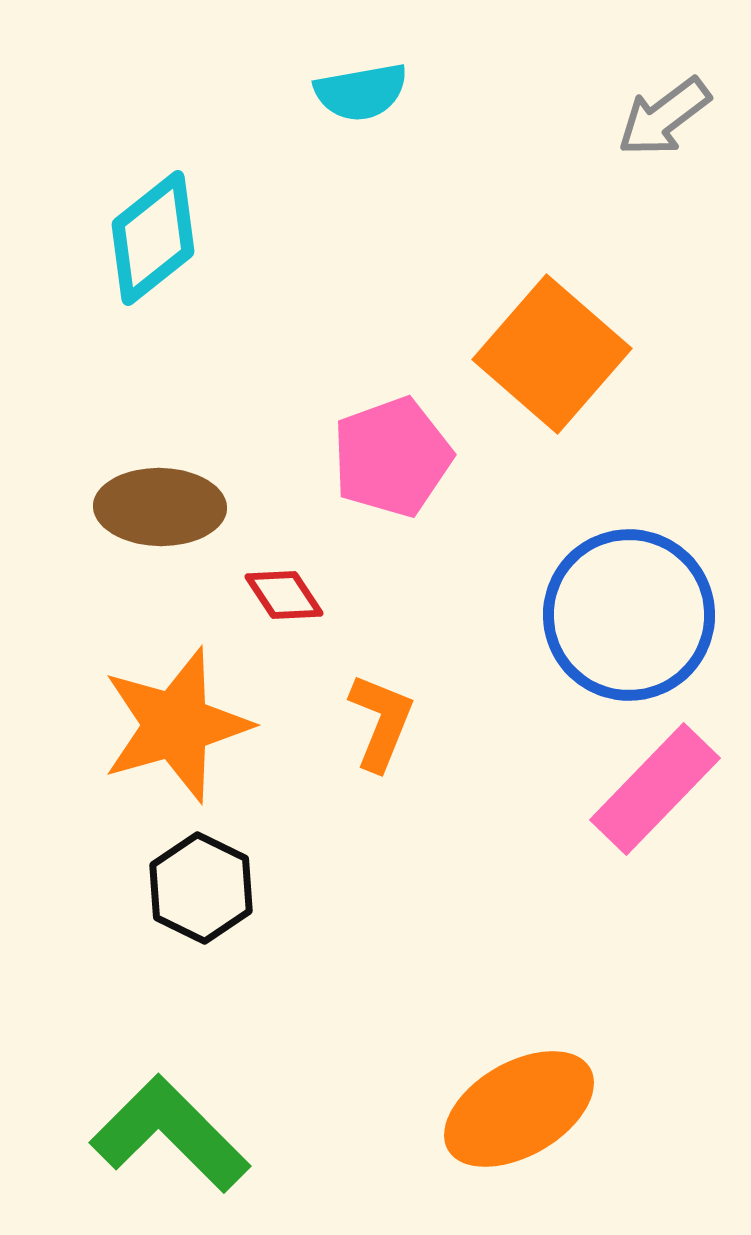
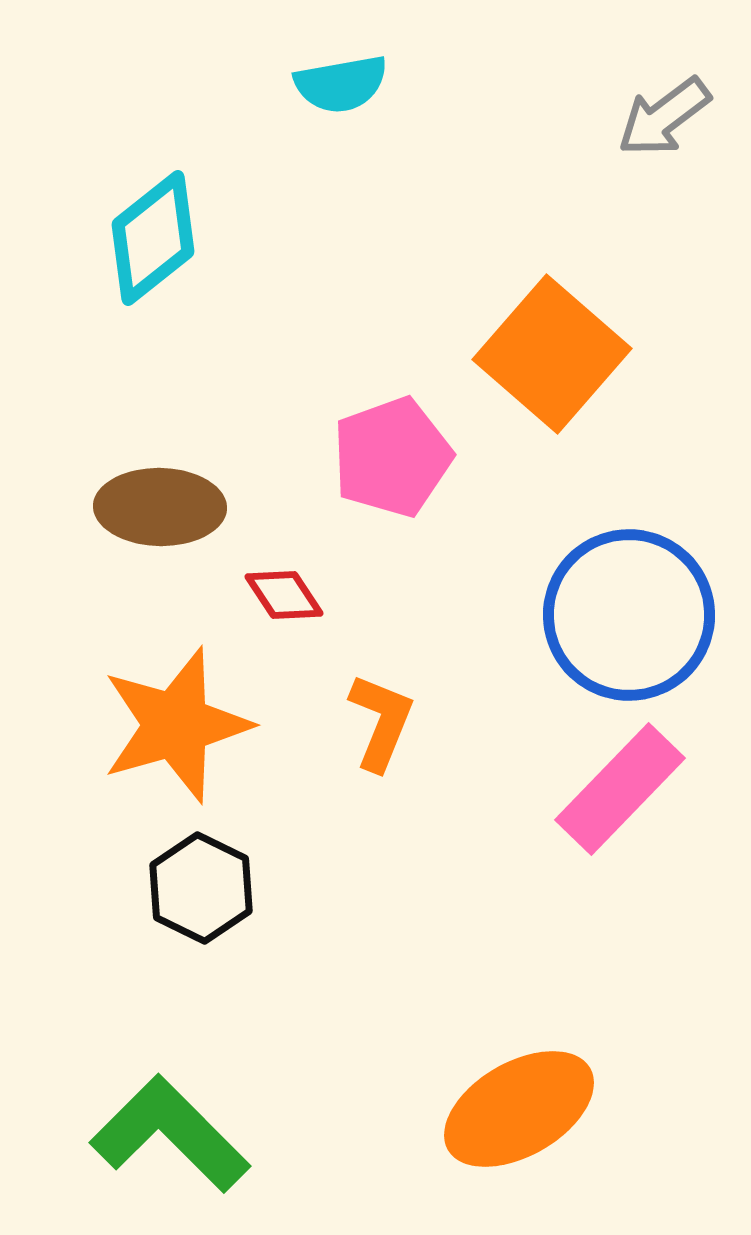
cyan semicircle: moved 20 px left, 8 px up
pink rectangle: moved 35 px left
